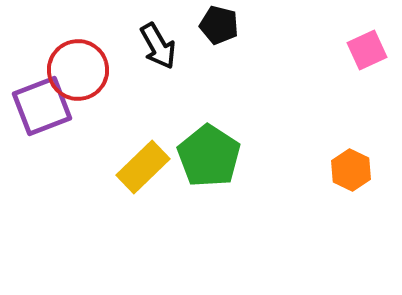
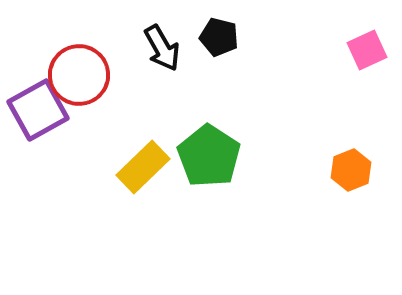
black pentagon: moved 12 px down
black arrow: moved 4 px right, 2 px down
red circle: moved 1 px right, 5 px down
purple square: moved 4 px left, 4 px down; rotated 8 degrees counterclockwise
orange hexagon: rotated 12 degrees clockwise
